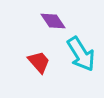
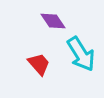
red trapezoid: moved 2 px down
